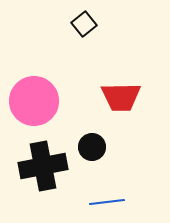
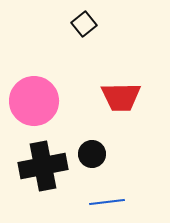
black circle: moved 7 px down
